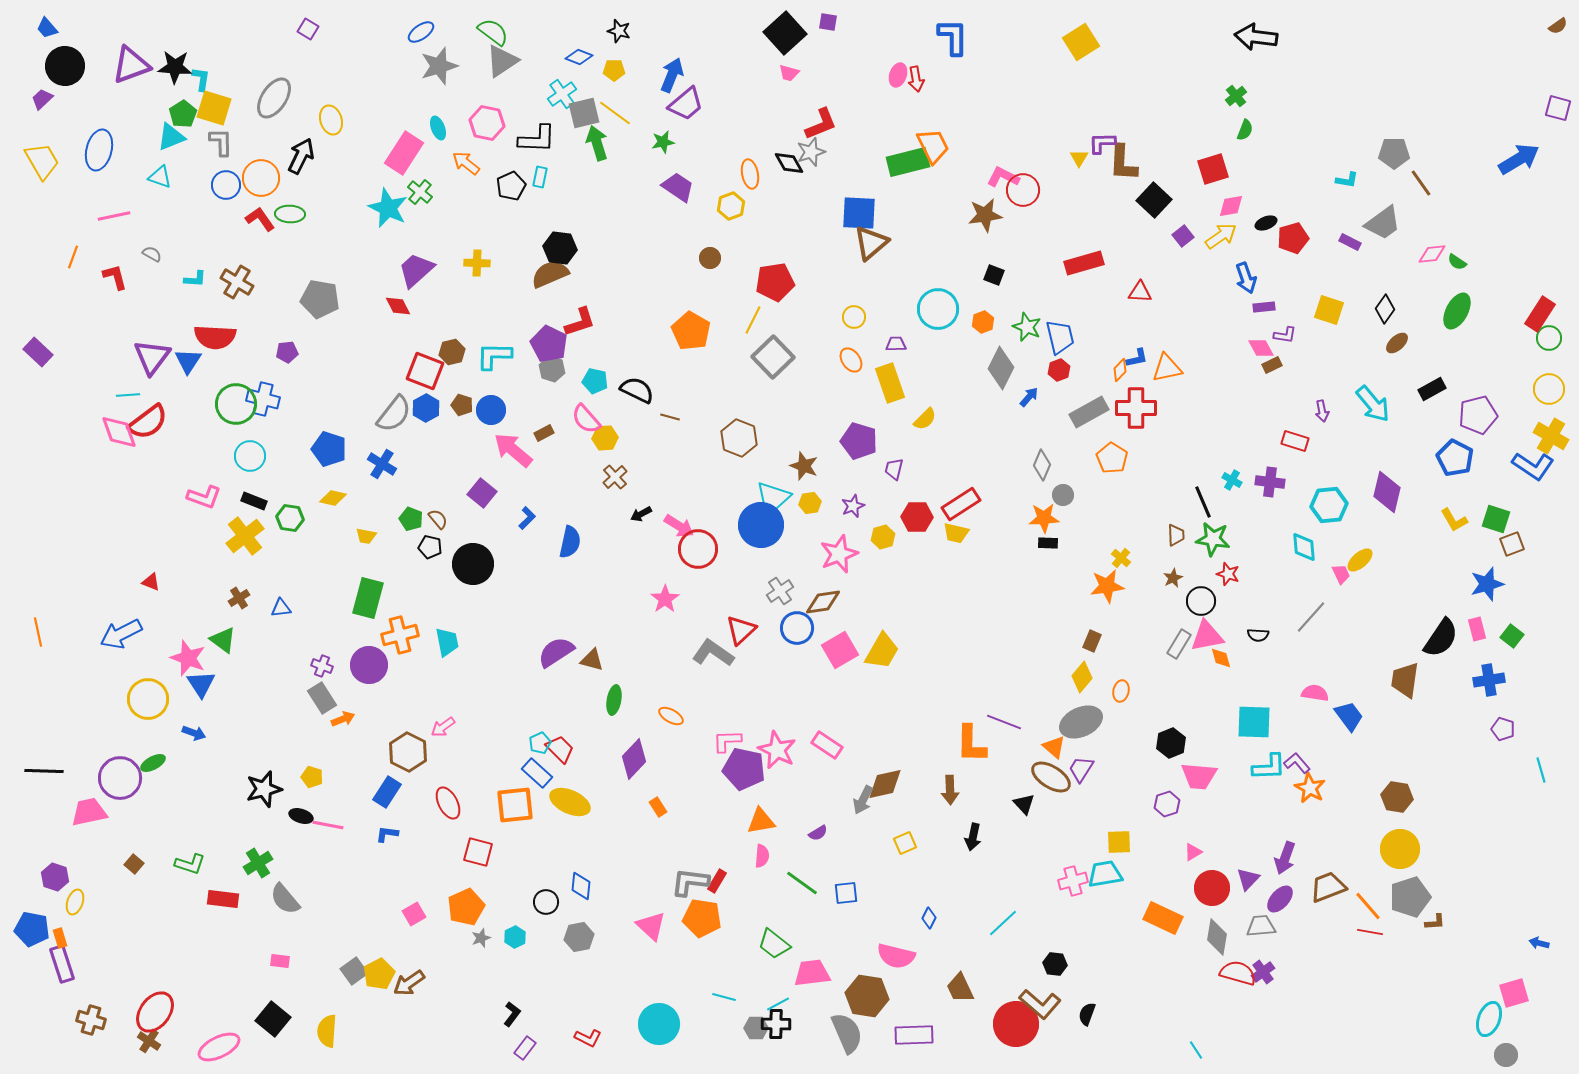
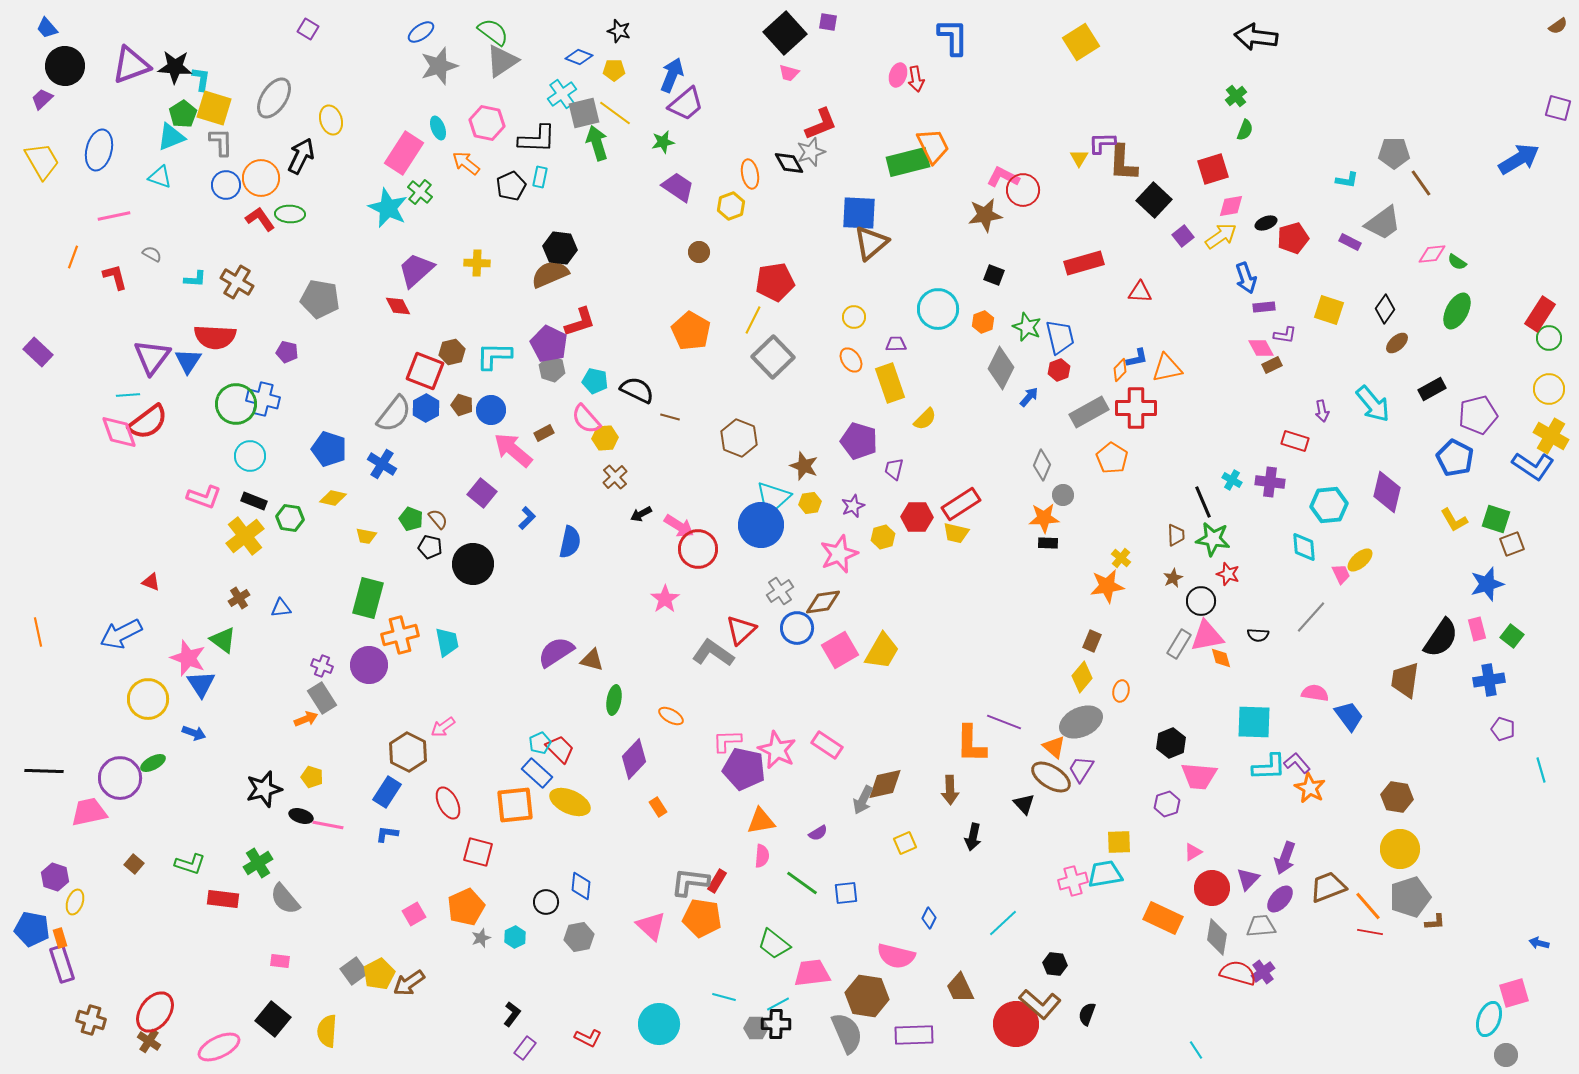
brown circle at (710, 258): moved 11 px left, 6 px up
purple pentagon at (287, 352): rotated 20 degrees clockwise
orange arrow at (343, 719): moved 37 px left
